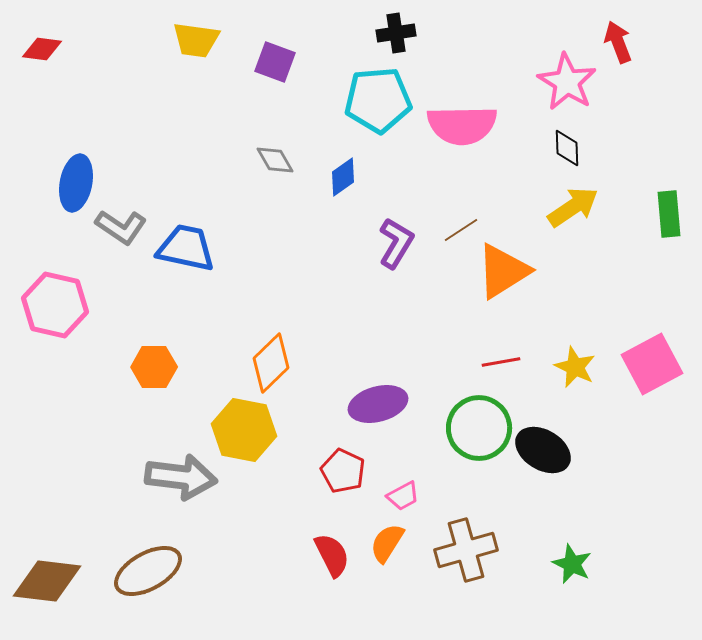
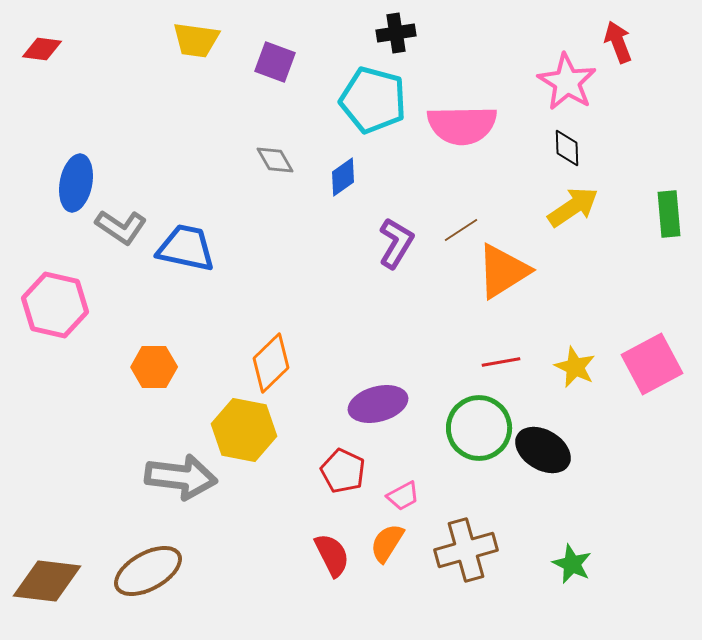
cyan pentagon: moved 5 px left; rotated 20 degrees clockwise
